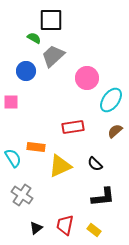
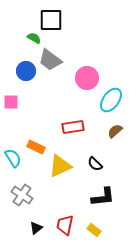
gray trapezoid: moved 3 px left, 4 px down; rotated 100 degrees counterclockwise
orange rectangle: rotated 18 degrees clockwise
